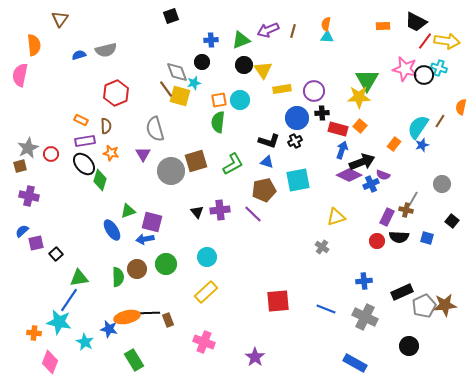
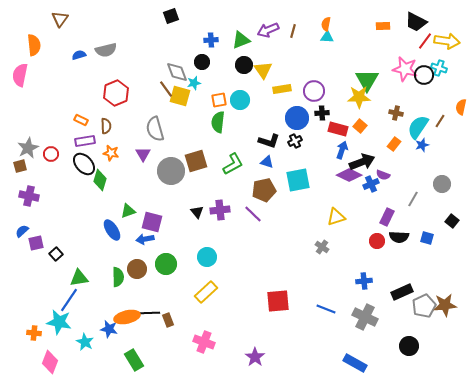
brown cross at (406, 210): moved 10 px left, 97 px up
